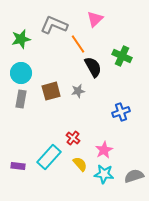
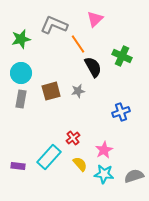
red cross: rotated 16 degrees clockwise
